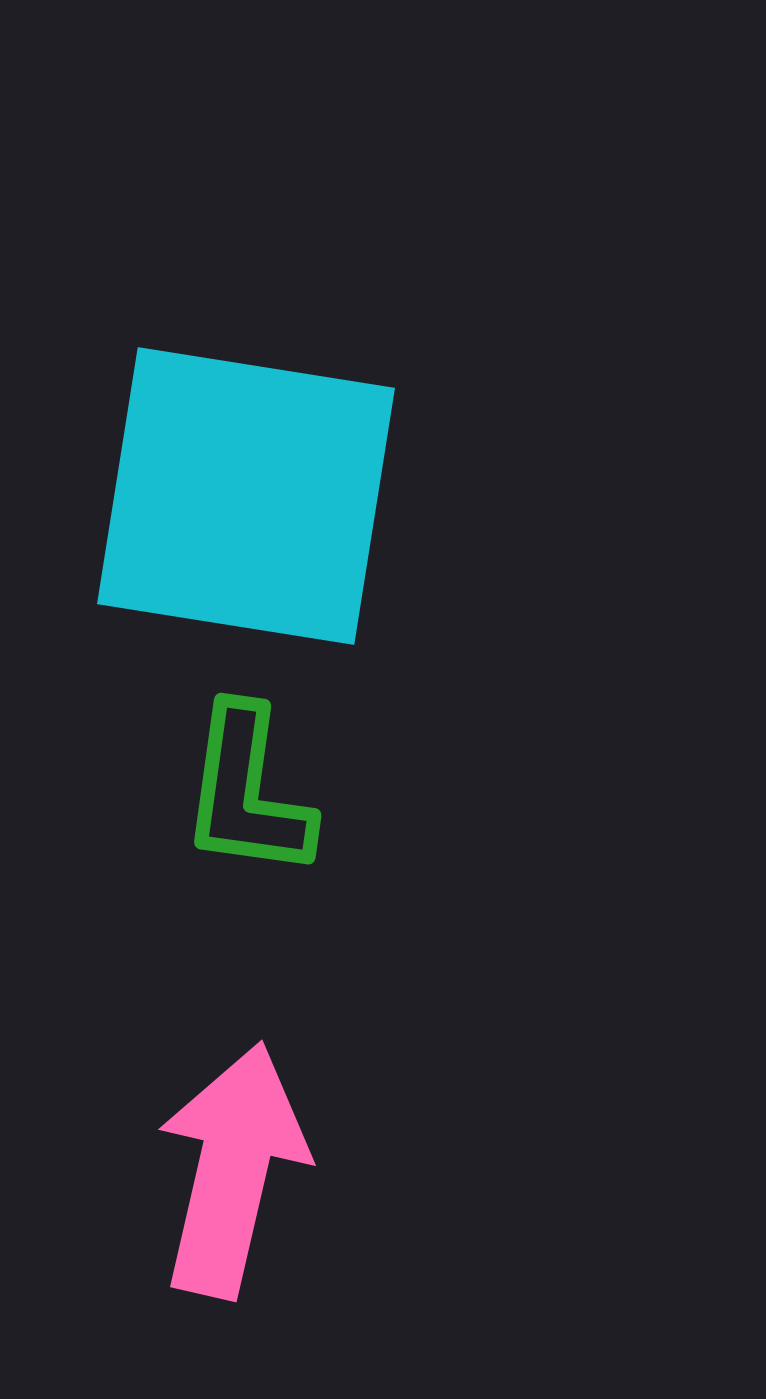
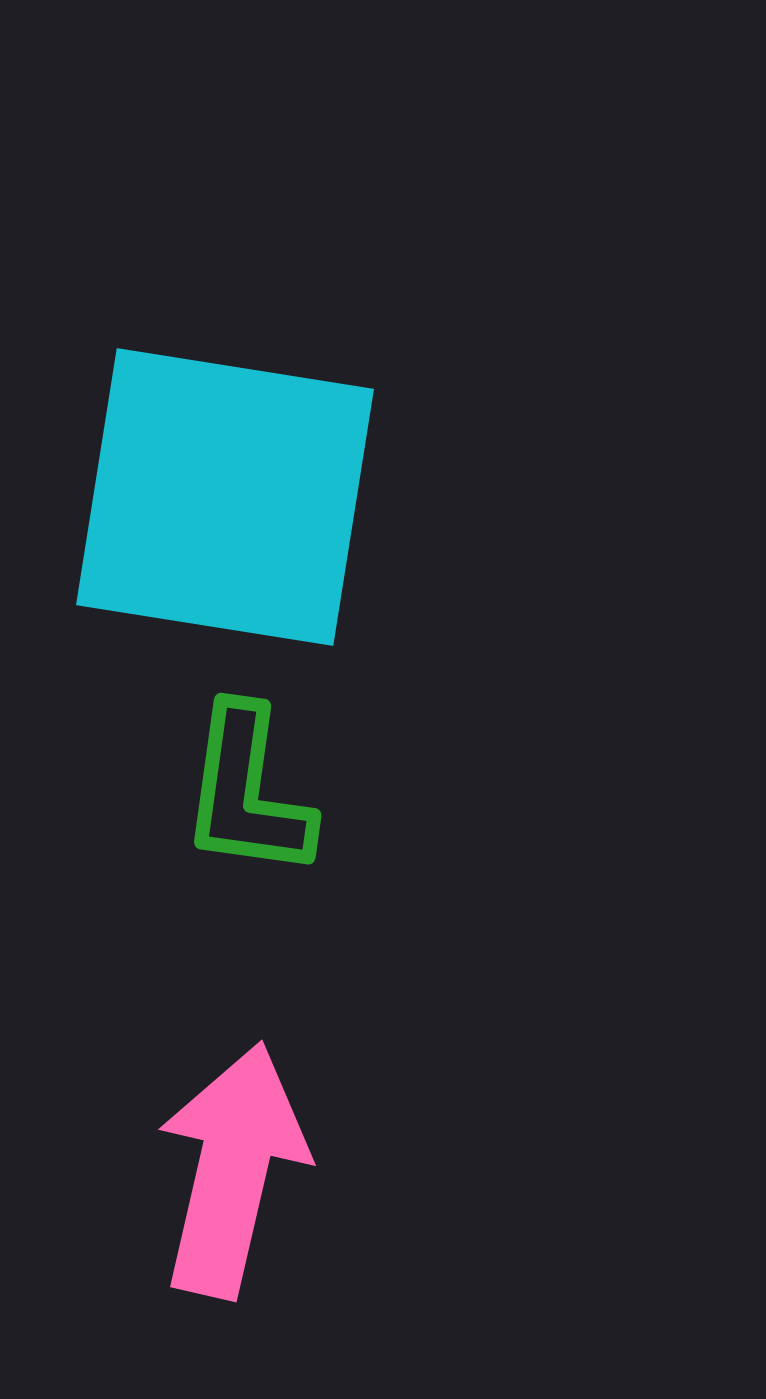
cyan square: moved 21 px left, 1 px down
